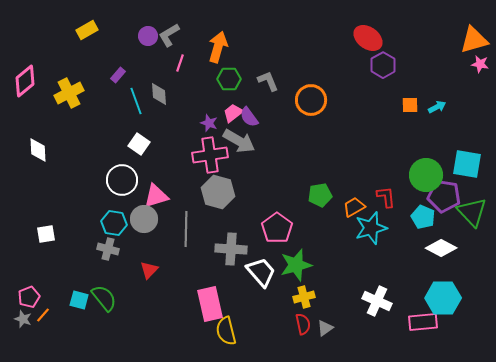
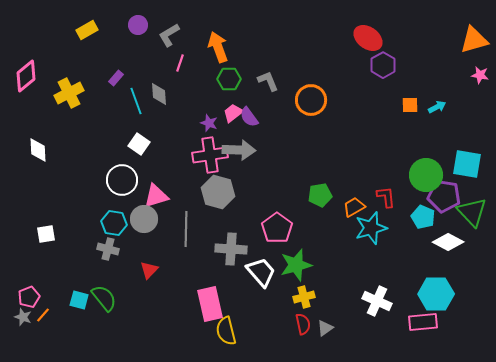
purple circle at (148, 36): moved 10 px left, 11 px up
orange arrow at (218, 47): rotated 36 degrees counterclockwise
pink star at (480, 64): moved 11 px down
purple rectangle at (118, 75): moved 2 px left, 3 px down
pink diamond at (25, 81): moved 1 px right, 5 px up
gray arrow at (239, 141): moved 9 px down; rotated 28 degrees counterclockwise
white diamond at (441, 248): moved 7 px right, 6 px up
cyan hexagon at (443, 298): moved 7 px left, 4 px up
gray star at (23, 319): moved 2 px up
